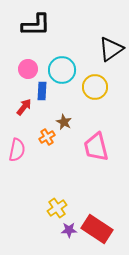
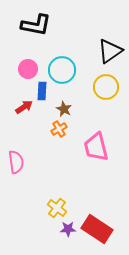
black L-shape: rotated 12 degrees clockwise
black triangle: moved 1 px left, 2 px down
yellow circle: moved 11 px right
red arrow: rotated 18 degrees clockwise
brown star: moved 13 px up
orange cross: moved 12 px right, 8 px up
pink semicircle: moved 1 px left, 12 px down; rotated 20 degrees counterclockwise
yellow cross: rotated 18 degrees counterclockwise
purple star: moved 1 px left, 1 px up
